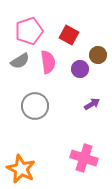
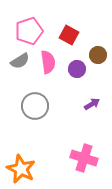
purple circle: moved 3 px left
